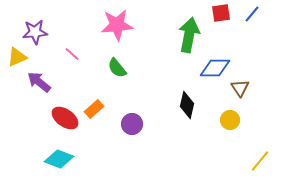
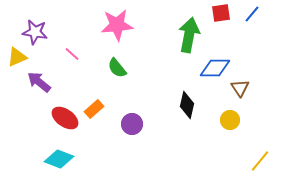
purple star: rotated 15 degrees clockwise
